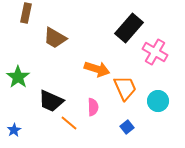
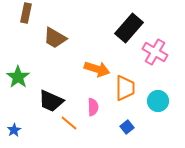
orange trapezoid: rotated 24 degrees clockwise
